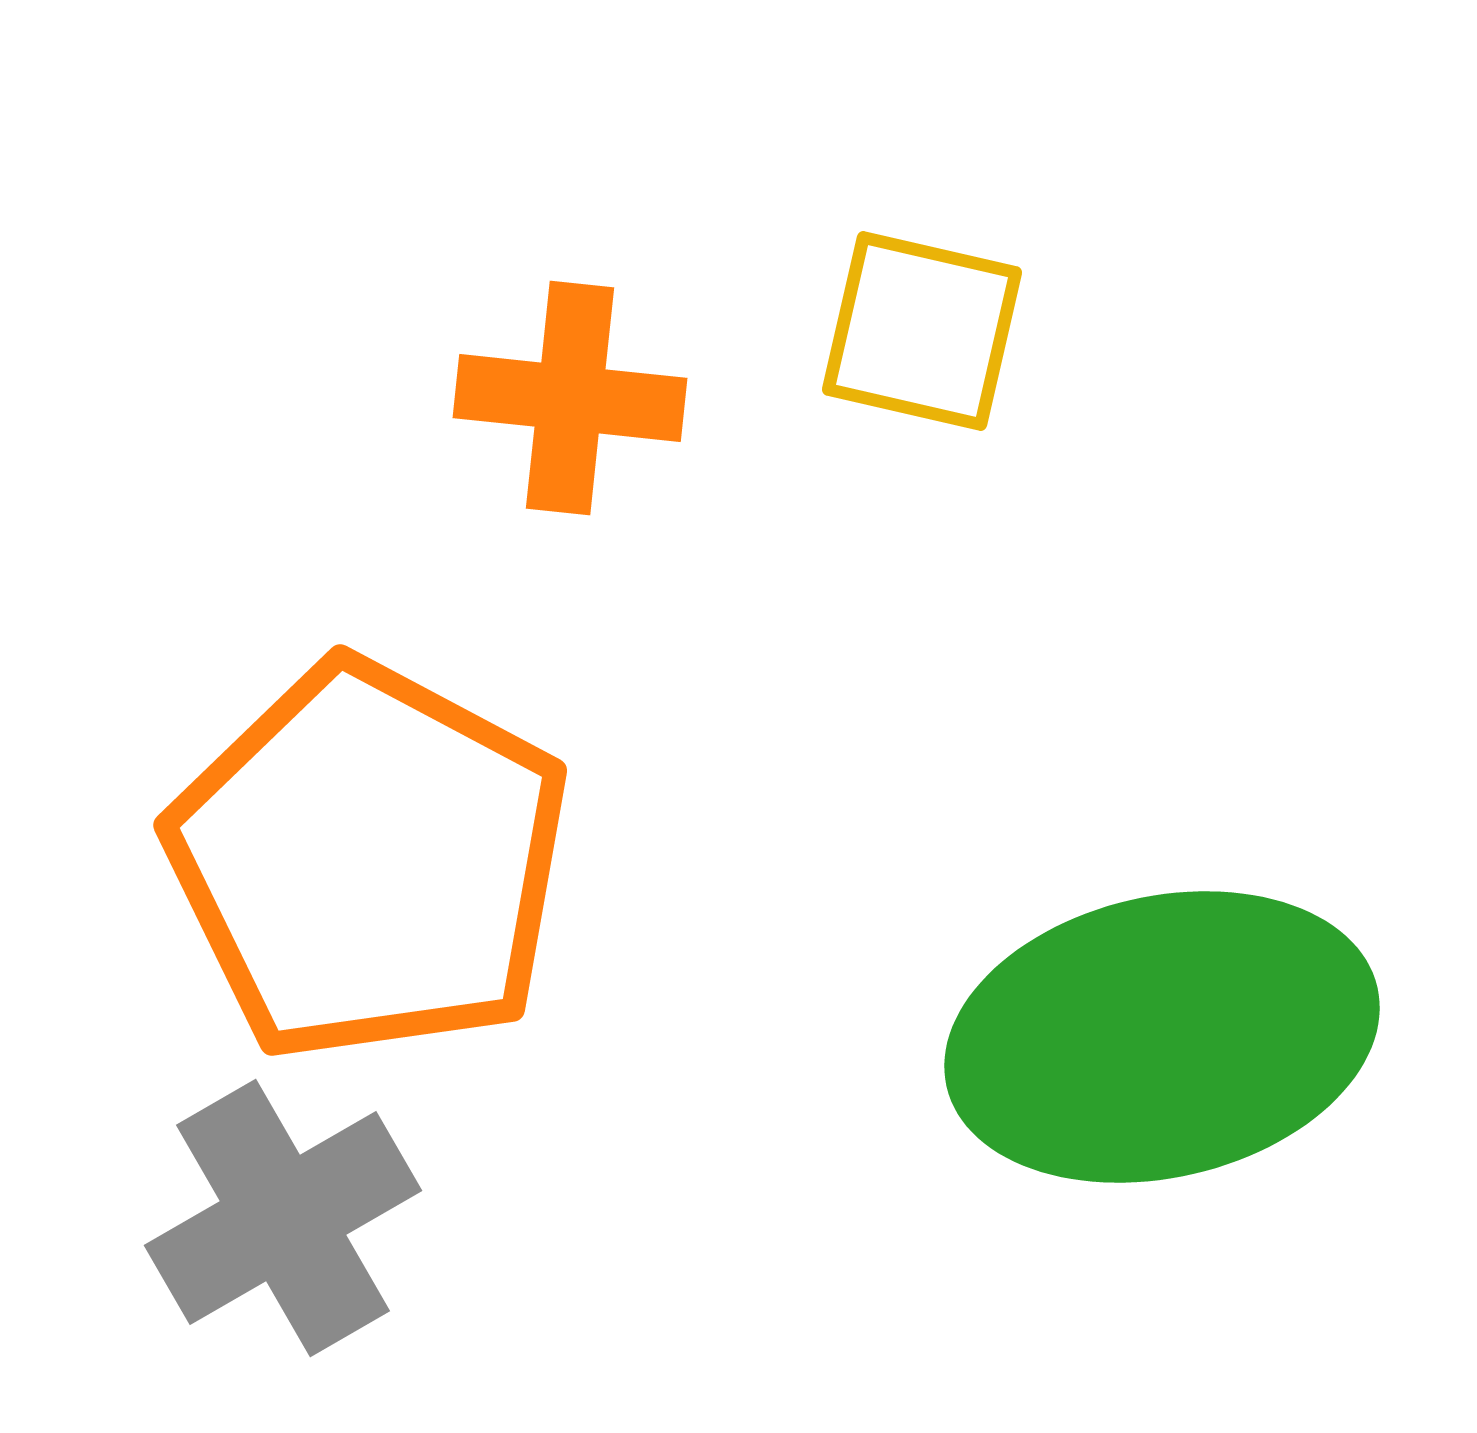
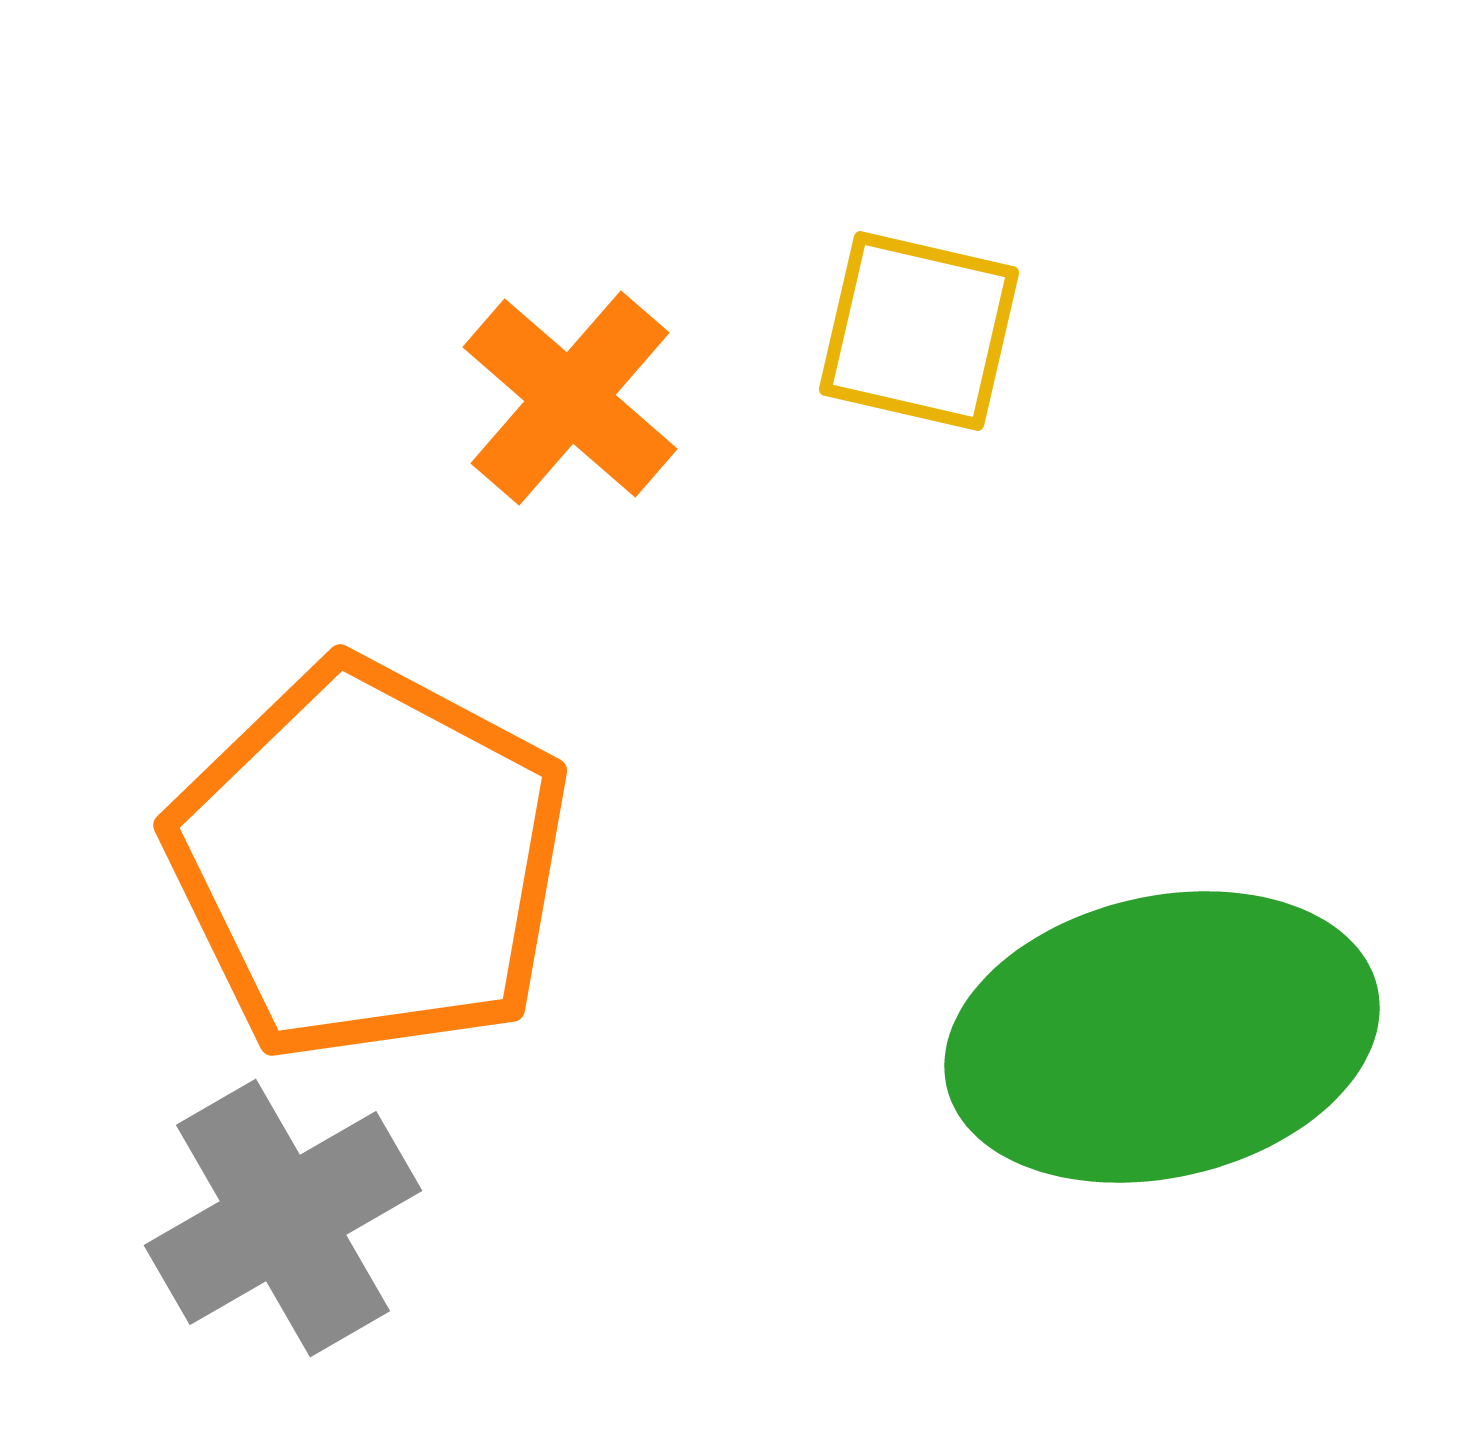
yellow square: moved 3 px left
orange cross: rotated 35 degrees clockwise
